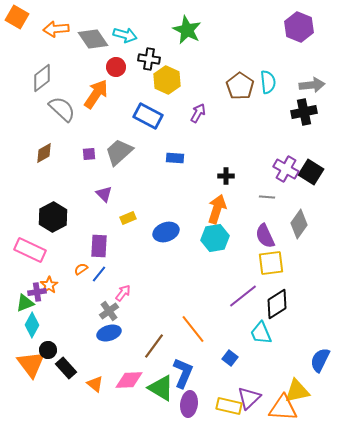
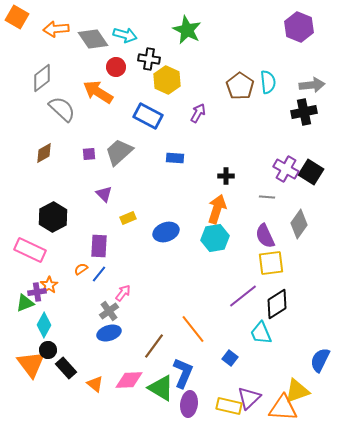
orange arrow at (96, 94): moved 2 px right, 2 px up; rotated 92 degrees counterclockwise
cyan diamond at (32, 325): moved 12 px right
yellow triangle at (297, 391): rotated 8 degrees counterclockwise
